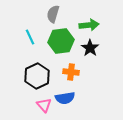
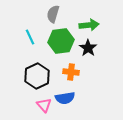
black star: moved 2 px left
